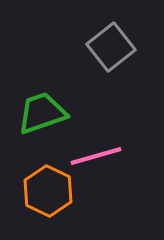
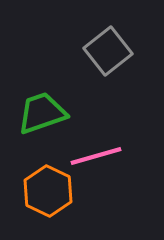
gray square: moved 3 px left, 4 px down
